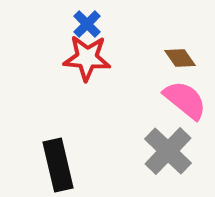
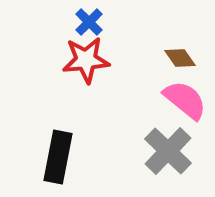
blue cross: moved 2 px right, 2 px up
red star: moved 1 px left, 2 px down; rotated 9 degrees counterclockwise
black rectangle: moved 8 px up; rotated 24 degrees clockwise
